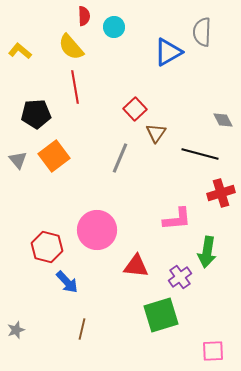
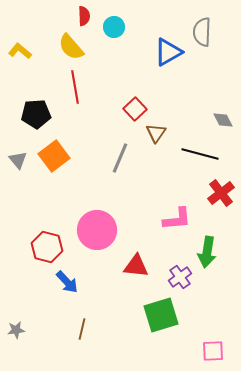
red cross: rotated 20 degrees counterclockwise
gray star: rotated 12 degrees clockwise
